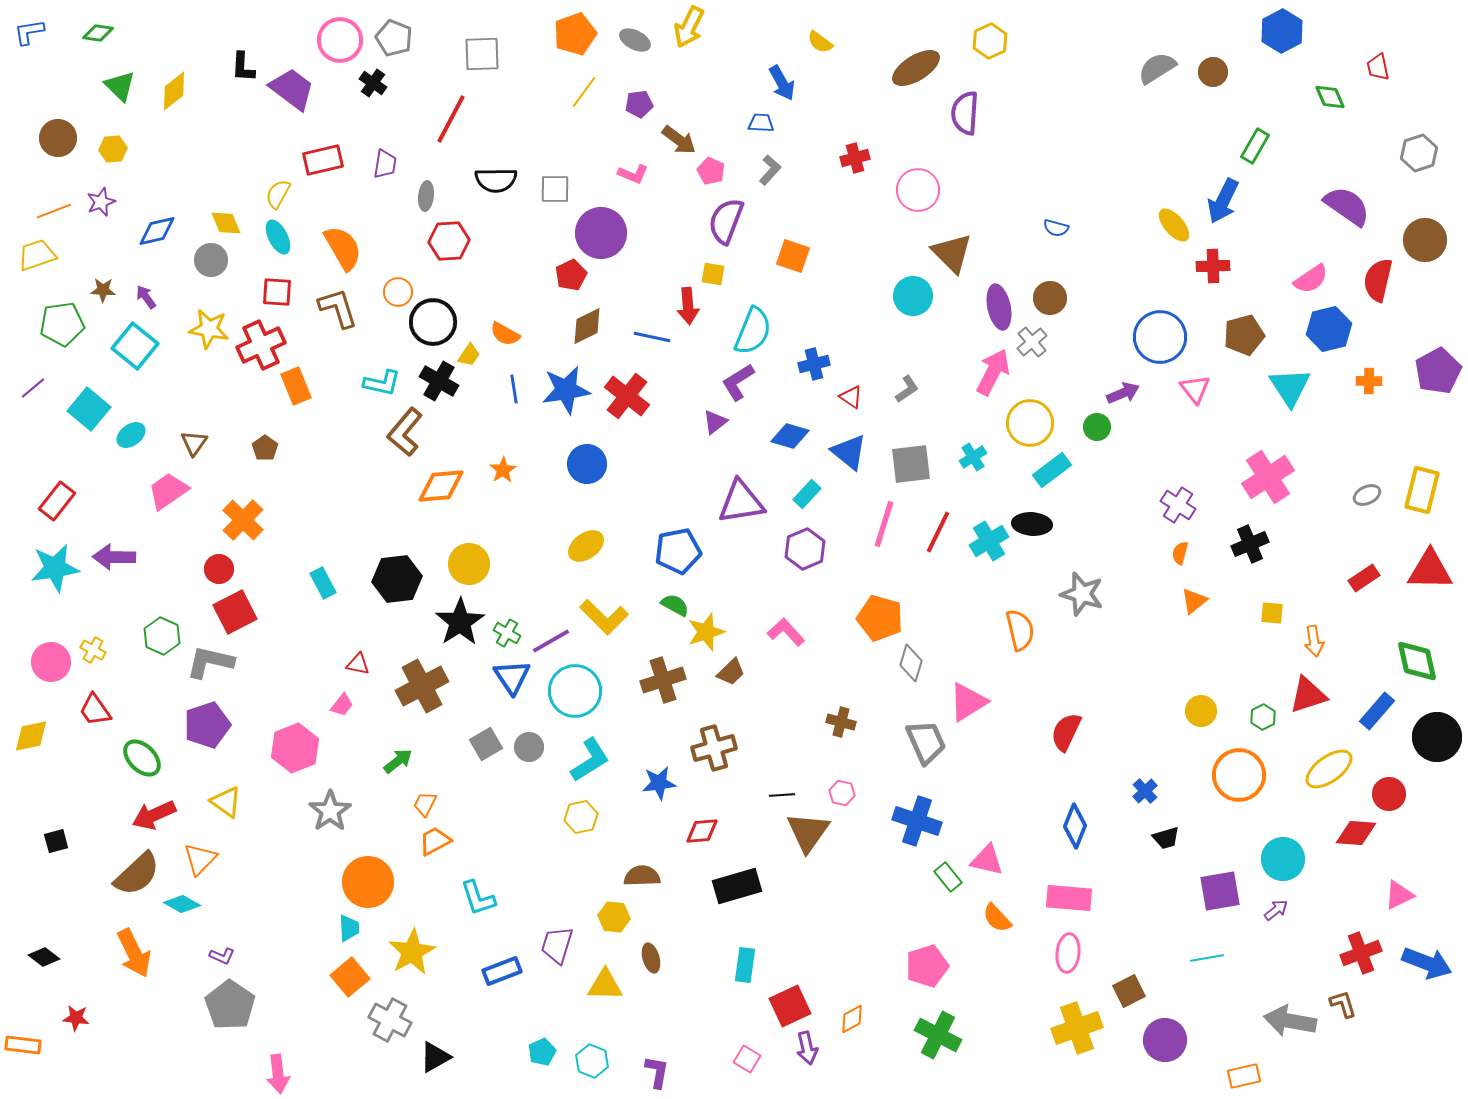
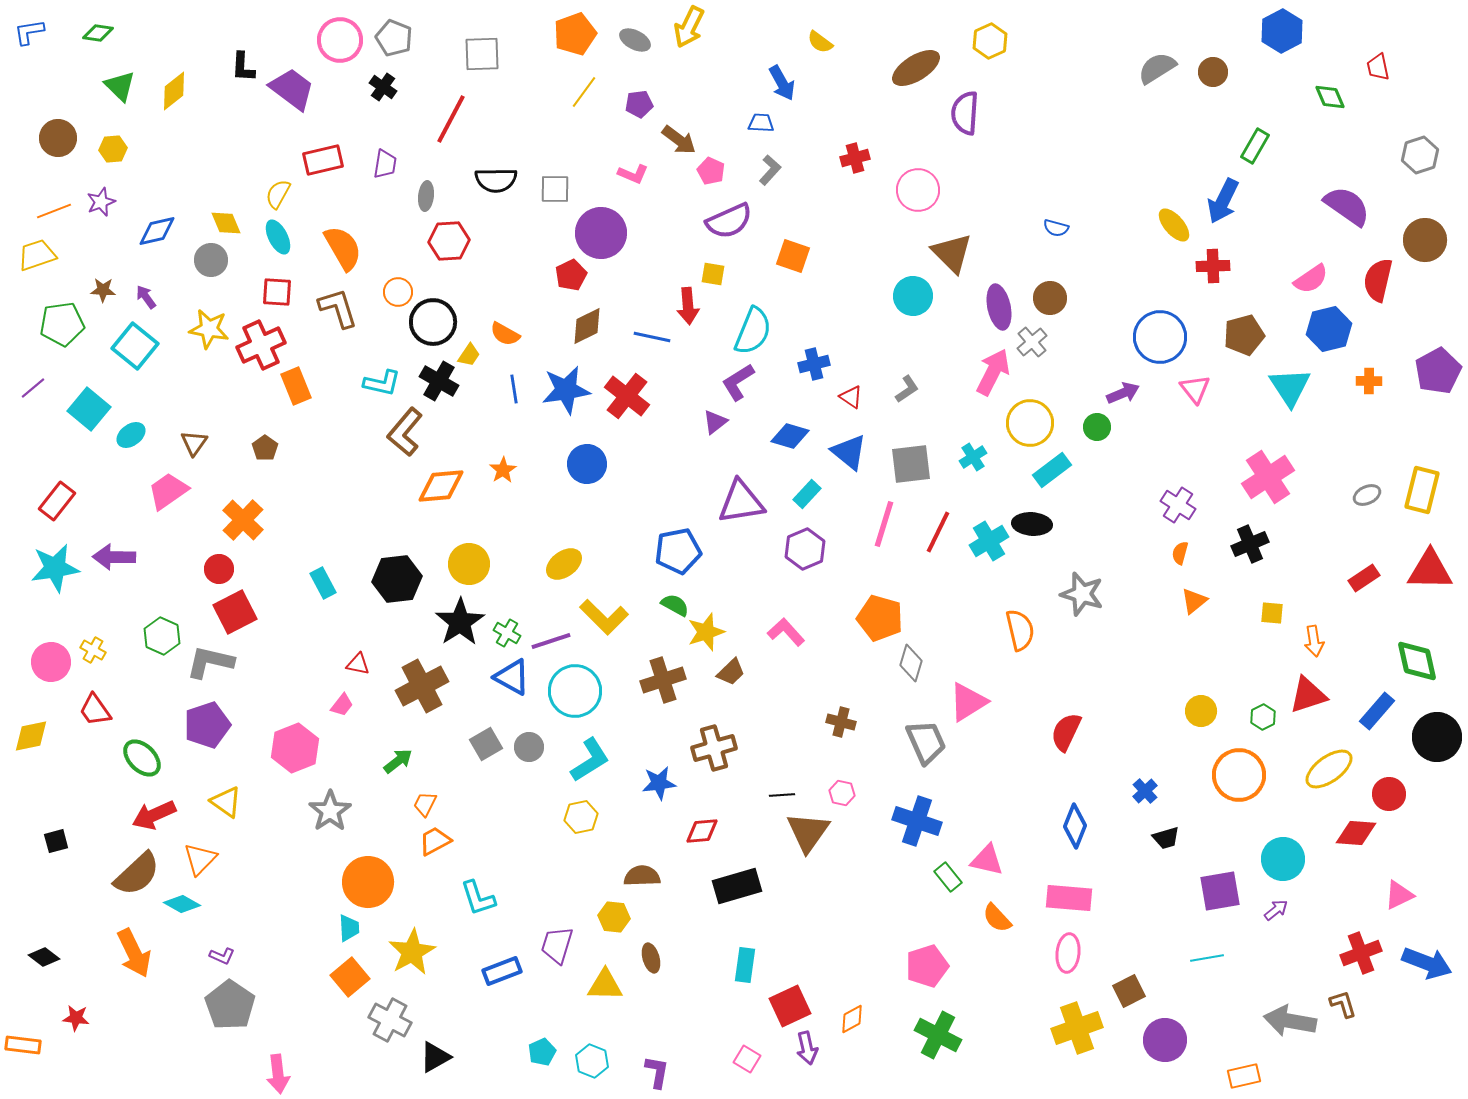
black cross at (373, 83): moved 10 px right, 4 px down
gray hexagon at (1419, 153): moved 1 px right, 2 px down
purple semicircle at (726, 221): moved 3 px right; rotated 135 degrees counterclockwise
yellow ellipse at (586, 546): moved 22 px left, 18 px down
purple line at (551, 641): rotated 12 degrees clockwise
blue triangle at (512, 677): rotated 27 degrees counterclockwise
